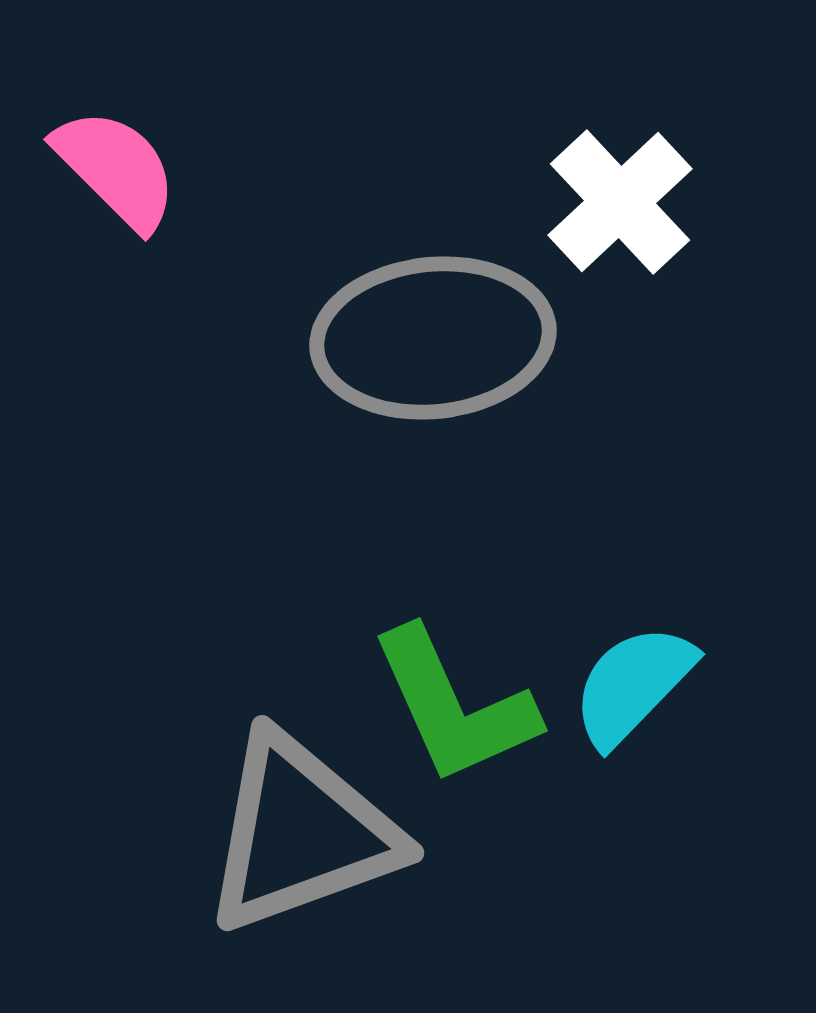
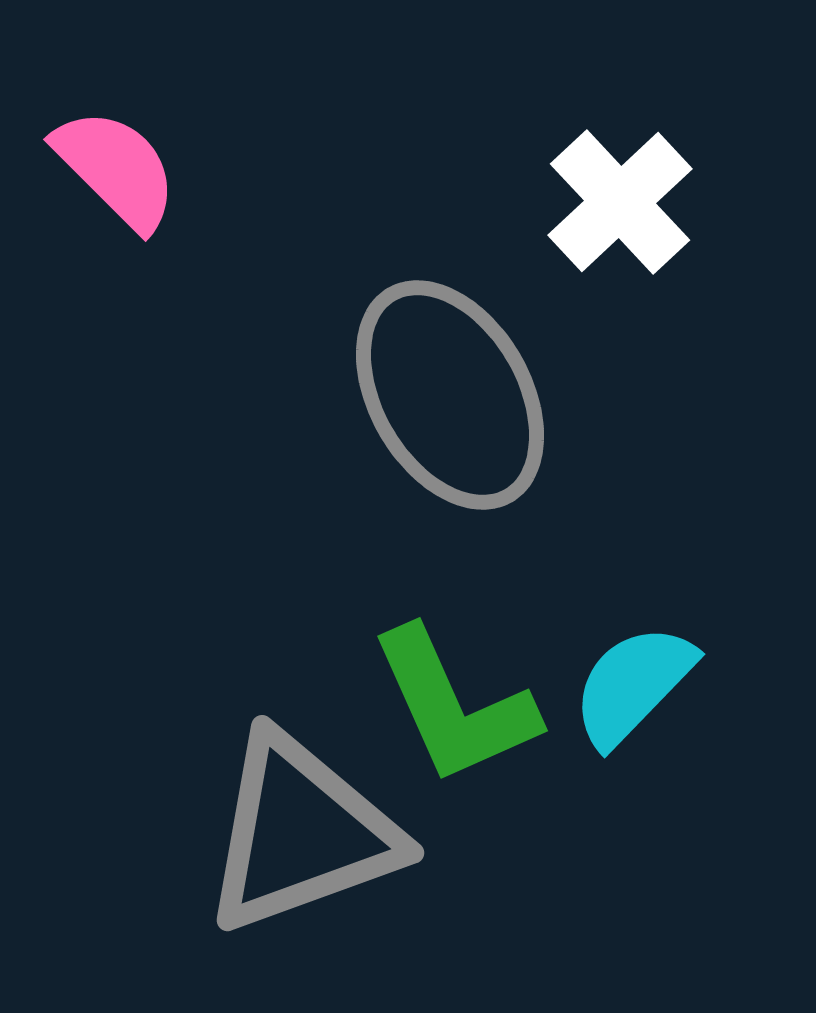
gray ellipse: moved 17 px right, 57 px down; rotated 66 degrees clockwise
